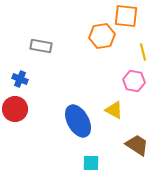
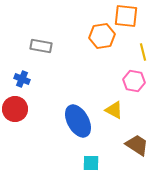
blue cross: moved 2 px right
